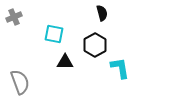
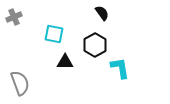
black semicircle: rotated 21 degrees counterclockwise
gray semicircle: moved 1 px down
